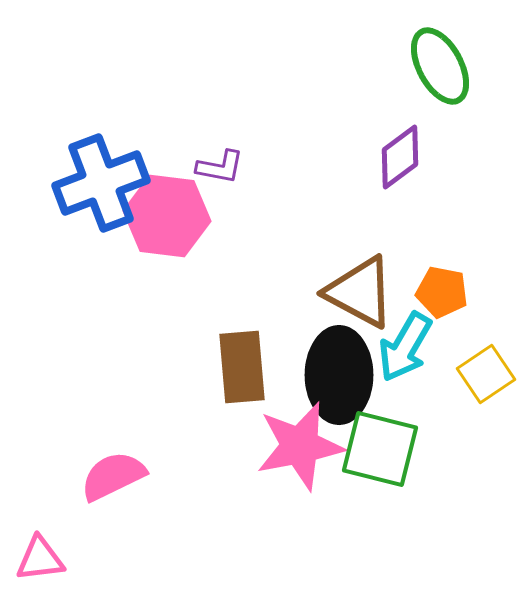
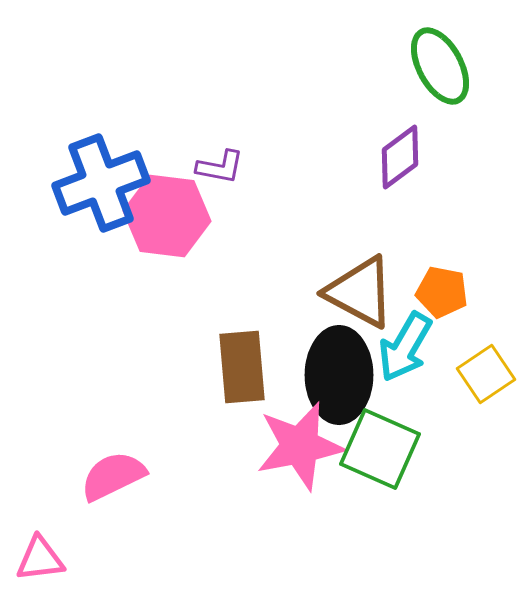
green square: rotated 10 degrees clockwise
